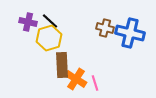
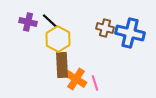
yellow hexagon: moved 9 px right, 1 px down; rotated 15 degrees counterclockwise
